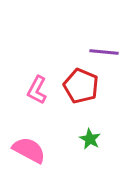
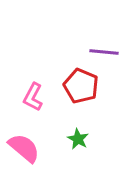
pink L-shape: moved 4 px left, 7 px down
green star: moved 12 px left
pink semicircle: moved 5 px left, 2 px up; rotated 12 degrees clockwise
